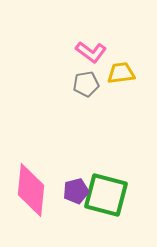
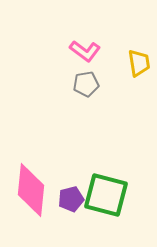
pink L-shape: moved 6 px left, 1 px up
yellow trapezoid: moved 18 px right, 10 px up; rotated 88 degrees clockwise
purple pentagon: moved 5 px left, 8 px down
